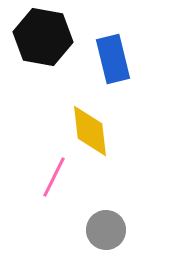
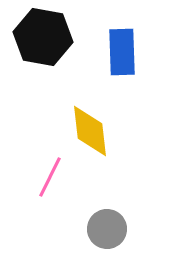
blue rectangle: moved 9 px right, 7 px up; rotated 12 degrees clockwise
pink line: moved 4 px left
gray circle: moved 1 px right, 1 px up
